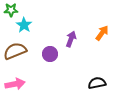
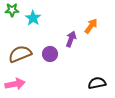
green star: moved 1 px right
cyan star: moved 9 px right, 7 px up
orange arrow: moved 11 px left, 7 px up
brown semicircle: moved 5 px right, 3 px down
